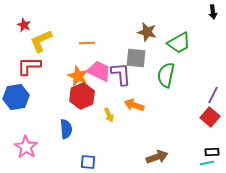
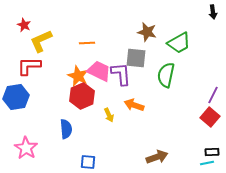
pink star: moved 1 px down
